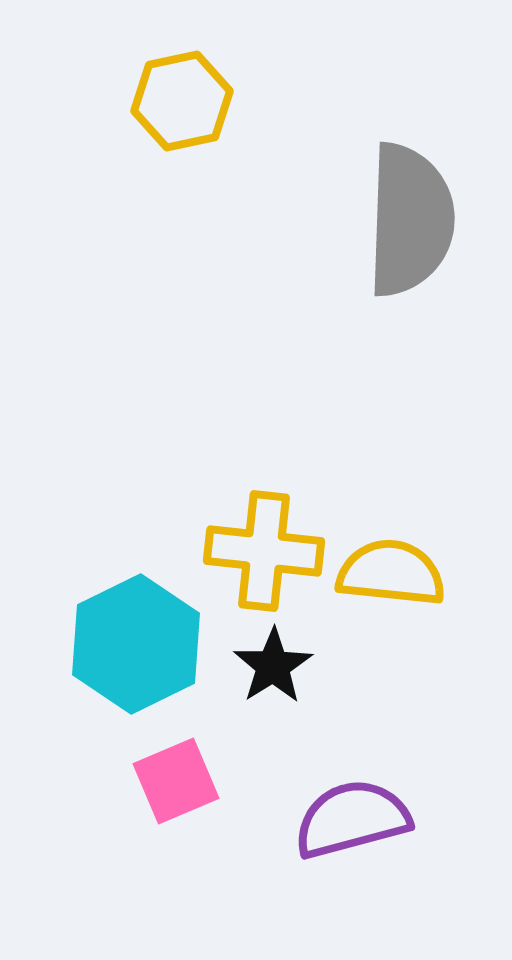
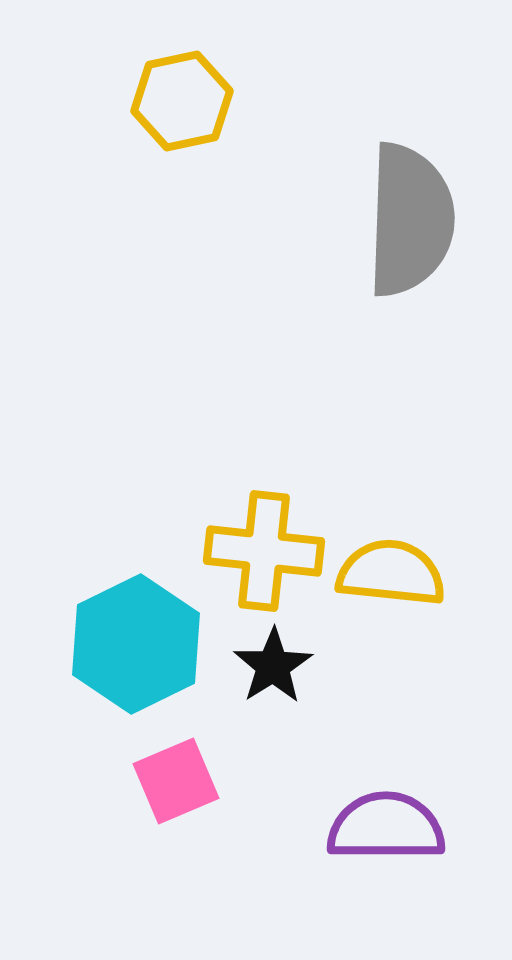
purple semicircle: moved 34 px right, 8 px down; rotated 15 degrees clockwise
